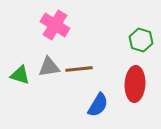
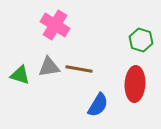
brown line: rotated 16 degrees clockwise
